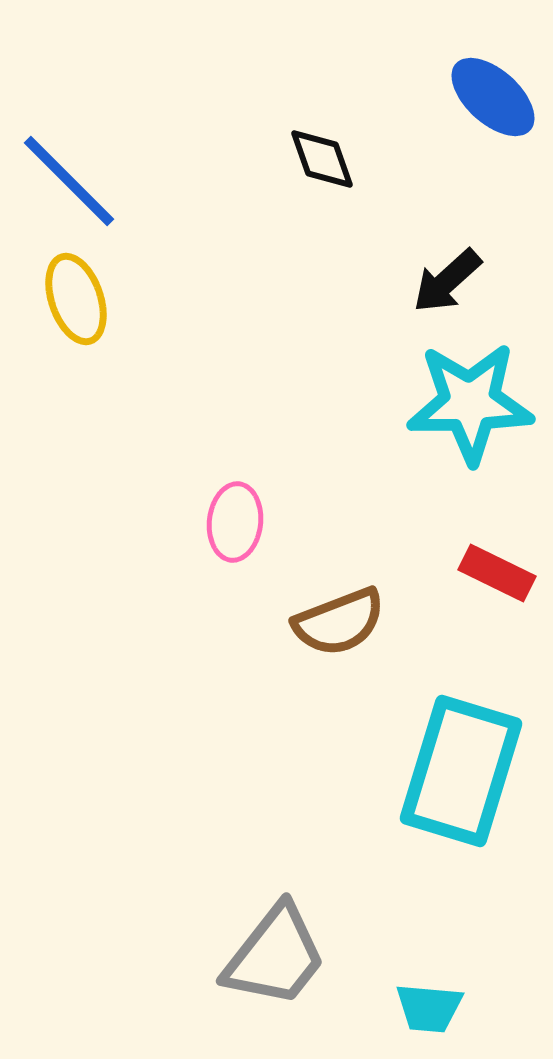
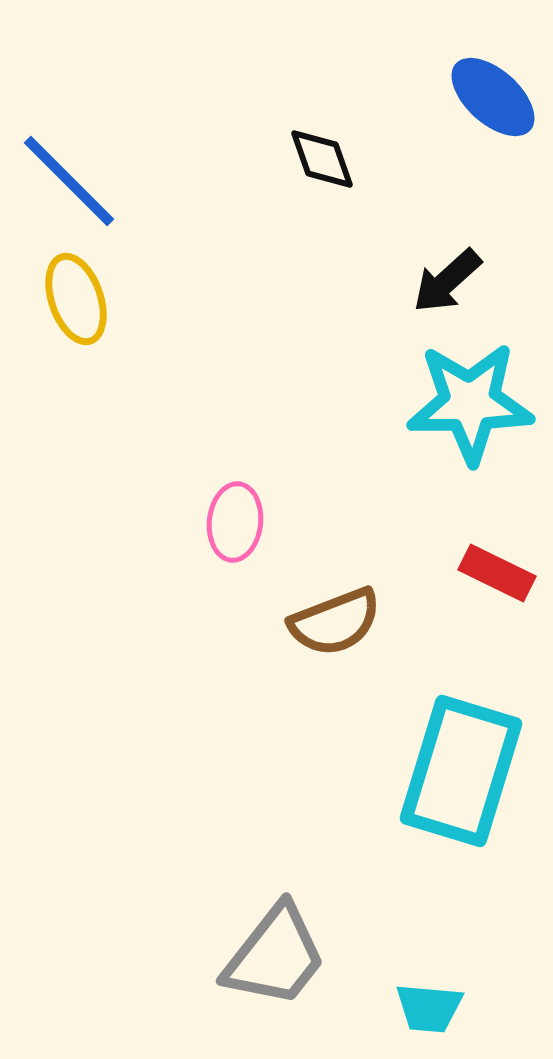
brown semicircle: moved 4 px left
